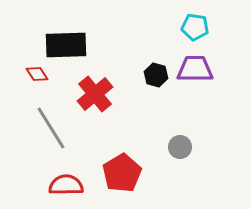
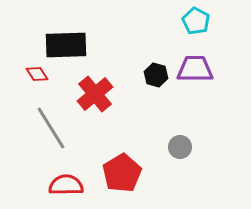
cyan pentagon: moved 1 px right, 6 px up; rotated 20 degrees clockwise
